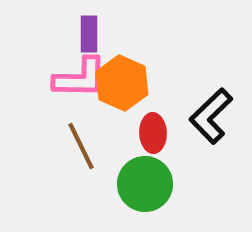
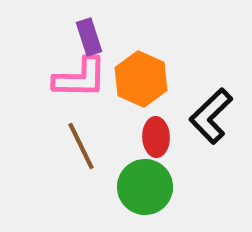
purple rectangle: moved 3 px down; rotated 18 degrees counterclockwise
orange hexagon: moved 19 px right, 4 px up
red ellipse: moved 3 px right, 4 px down
green circle: moved 3 px down
